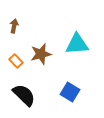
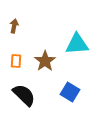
brown star: moved 4 px right, 7 px down; rotated 20 degrees counterclockwise
orange rectangle: rotated 48 degrees clockwise
